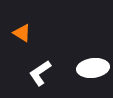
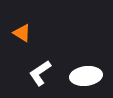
white ellipse: moved 7 px left, 8 px down
